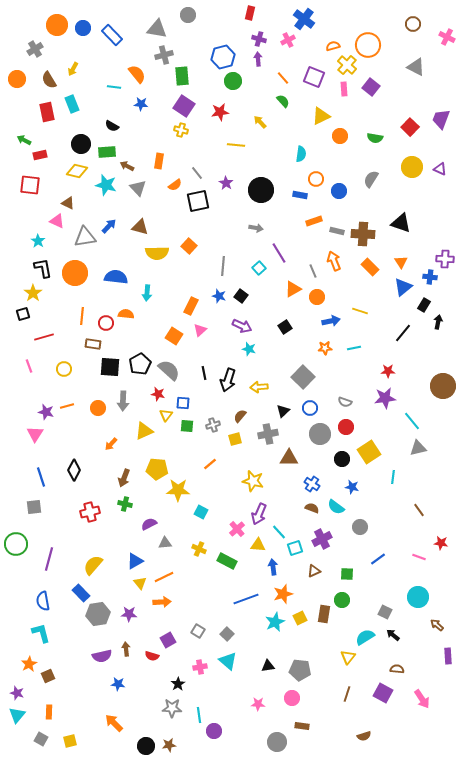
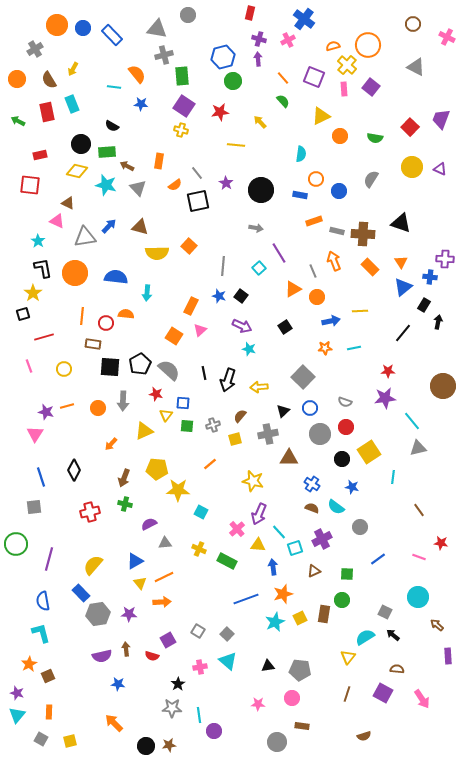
green arrow at (24, 140): moved 6 px left, 19 px up
yellow line at (360, 311): rotated 21 degrees counterclockwise
red star at (158, 394): moved 2 px left
